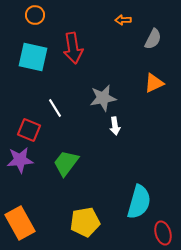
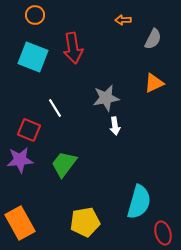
cyan square: rotated 8 degrees clockwise
gray star: moved 3 px right
green trapezoid: moved 2 px left, 1 px down
